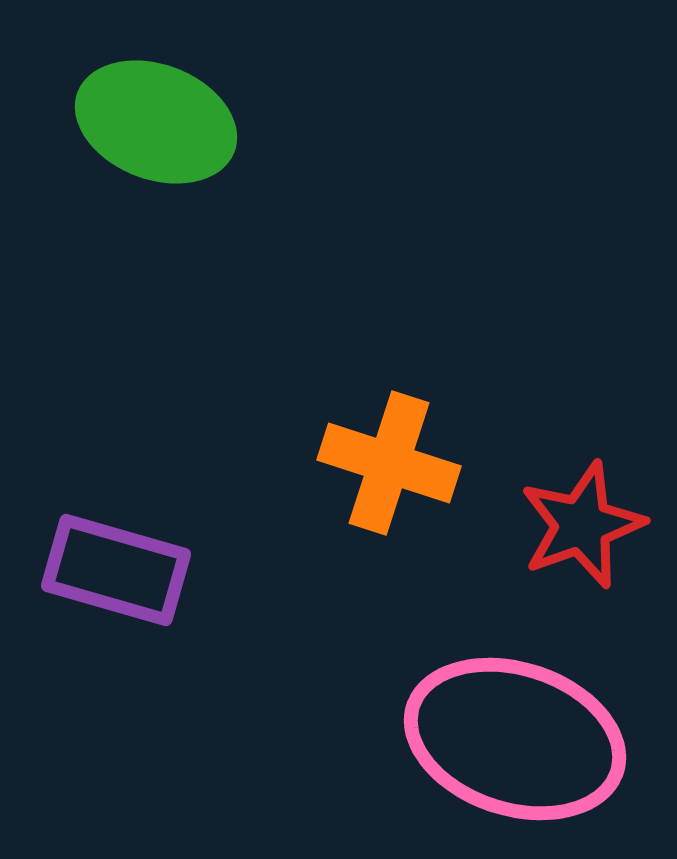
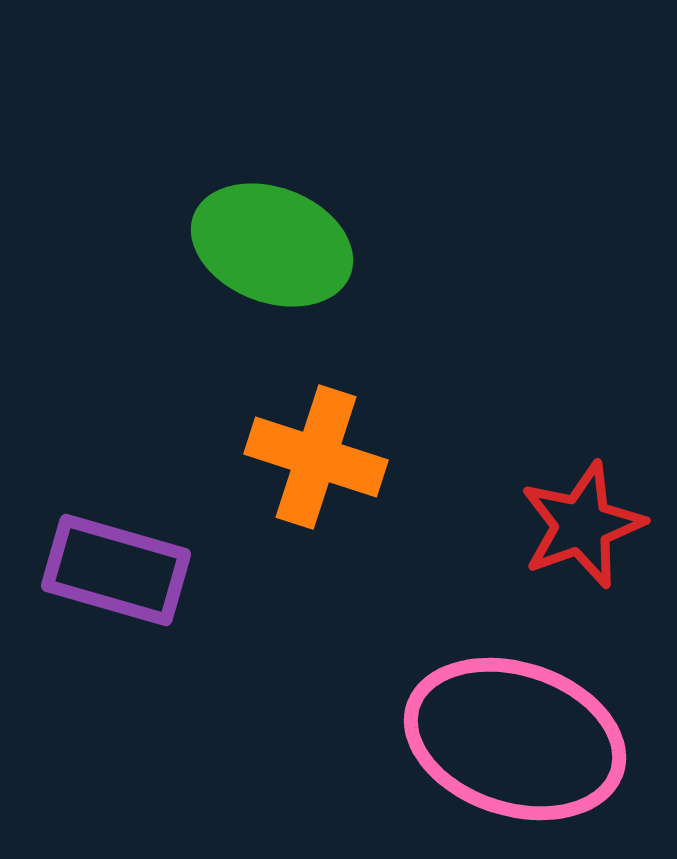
green ellipse: moved 116 px right, 123 px down
orange cross: moved 73 px left, 6 px up
